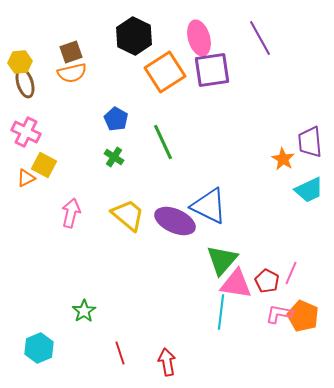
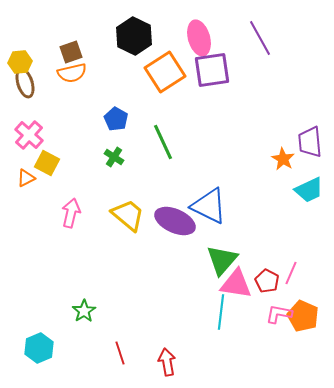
pink cross: moved 3 px right, 3 px down; rotated 16 degrees clockwise
yellow square: moved 3 px right, 2 px up
